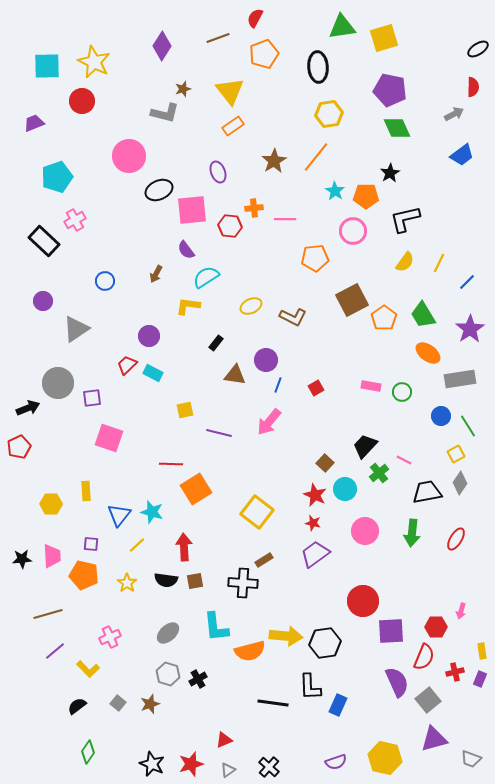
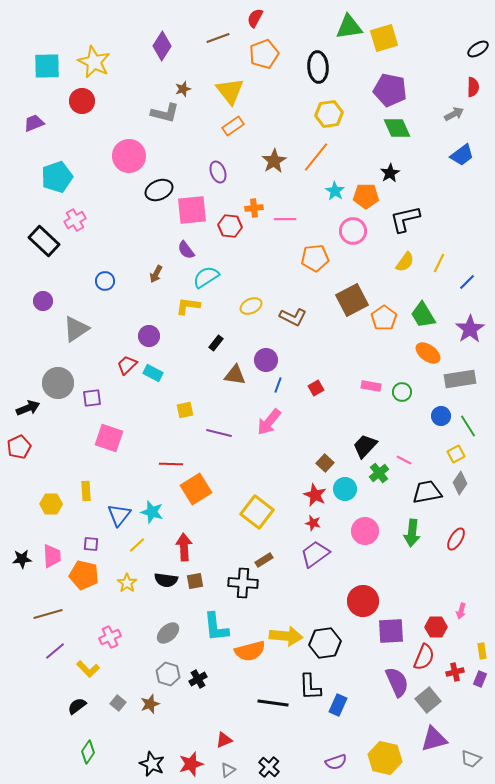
green triangle at (342, 27): moved 7 px right
